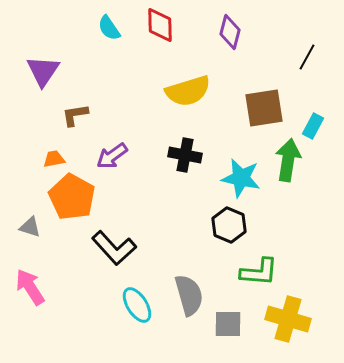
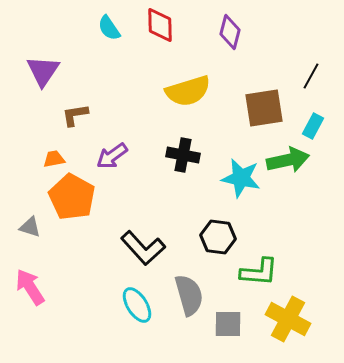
black line: moved 4 px right, 19 px down
black cross: moved 2 px left
green arrow: rotated 69 degrees clockwise
black hexagon: moved 11 px left, 12 px down; rotated 16 degrees counterclockwise
black L-shape: moved 29 px right
yellow cross: rotated 12 degrees clockwise
